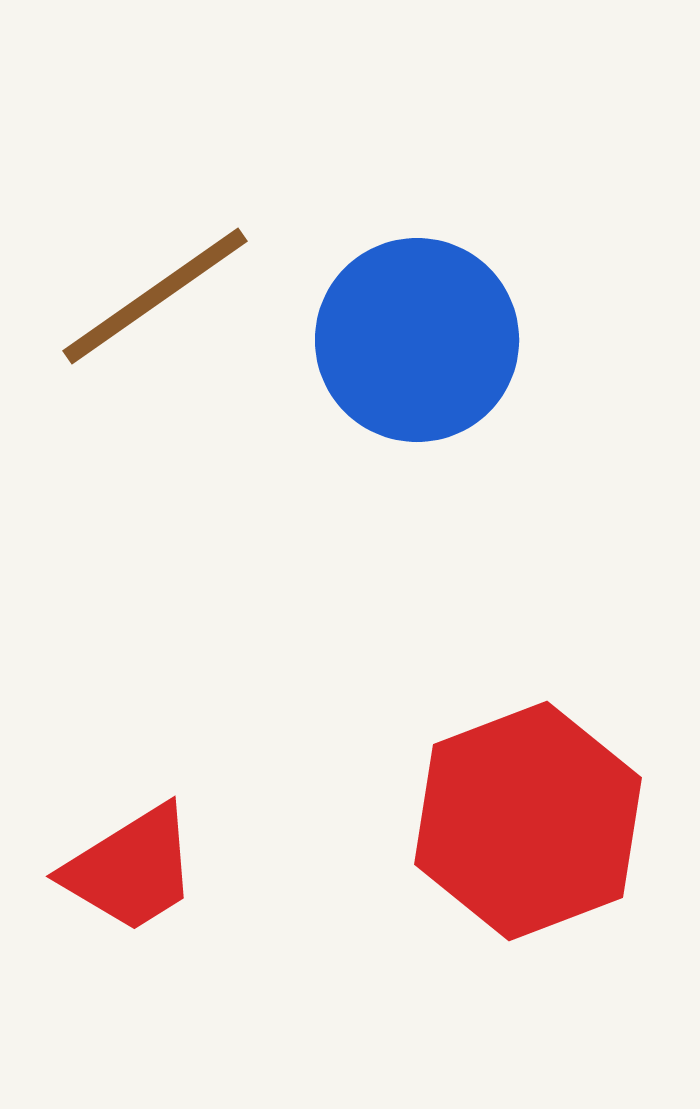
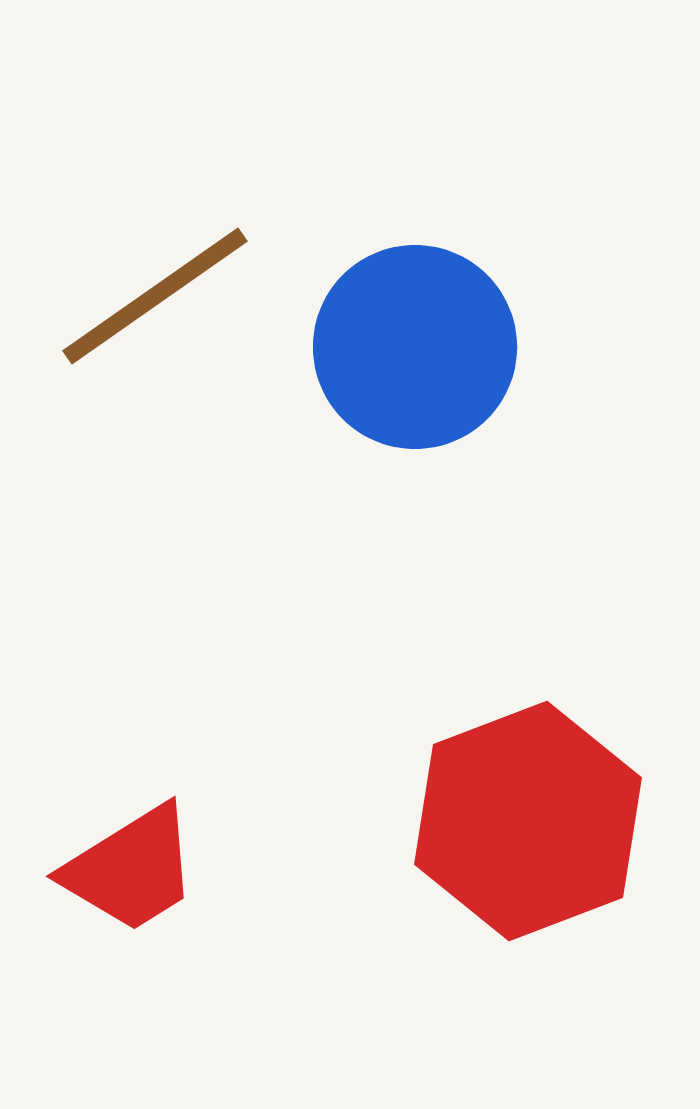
blue circle: moved 2 px left, 7 px down
